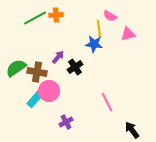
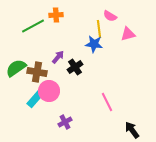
green line: moved 2 px left, 8 px down
purple cross: moved 1 px left
